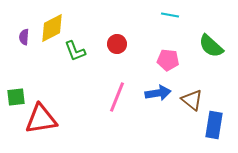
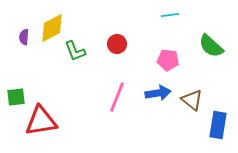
cyan line: rotated 18 degrees counterclockwise
red triangle: moved 2 px down
blue rectangle: moved 4 px right
